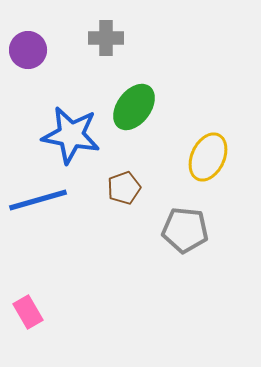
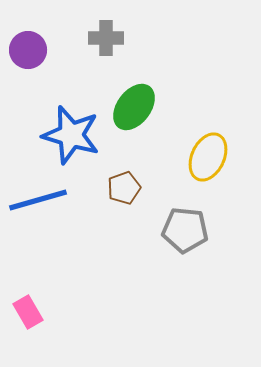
blue star: rotated 6 degrees clockwise
